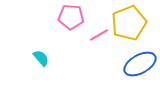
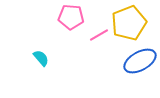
blue ellipse: moved 3 px up
